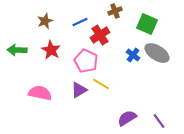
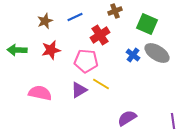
blue line: moved 5 px left, 5 px up
red star: rotated 30 degrees clockwise
pink pentagon: rotated 20 degrees counterclockwise
purple line: moved 14 px right; rotated 28 degrees clockwise
